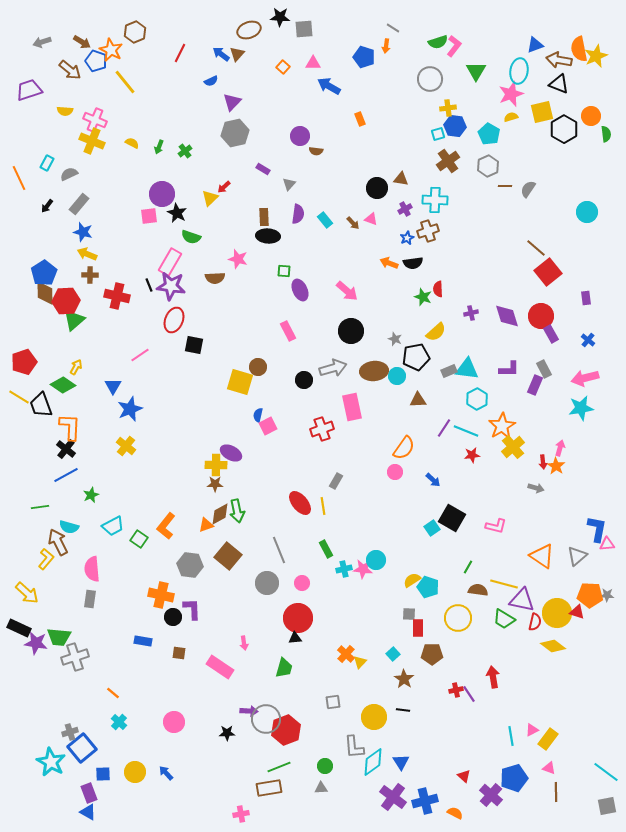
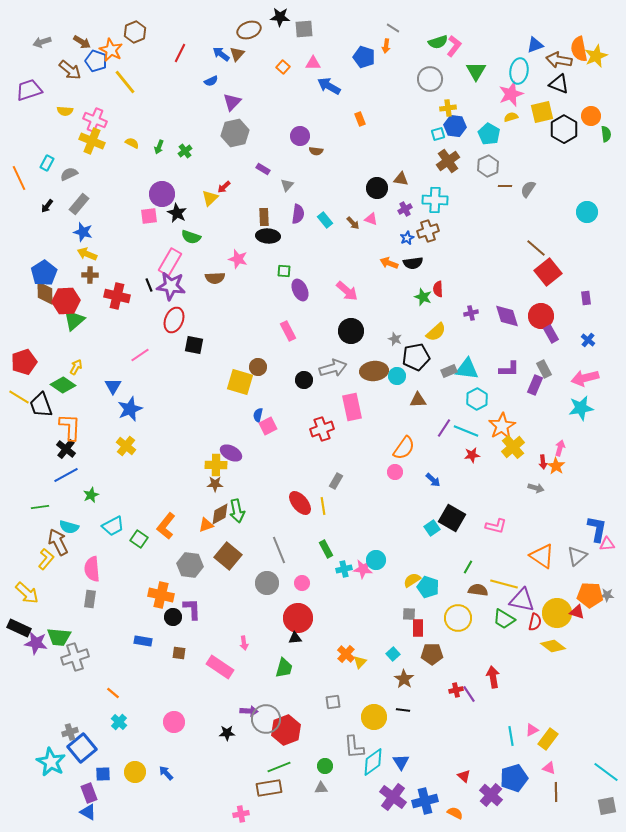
gray triangle at (289, 184): moved 2 px left, 1 px down
